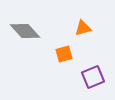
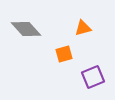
gray diamond: moved 1 px right, 2 px up
